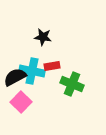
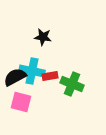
red rectangle: moved 2 px left, 10 px down
pink square: rotated 30 degrees counterclockwise
